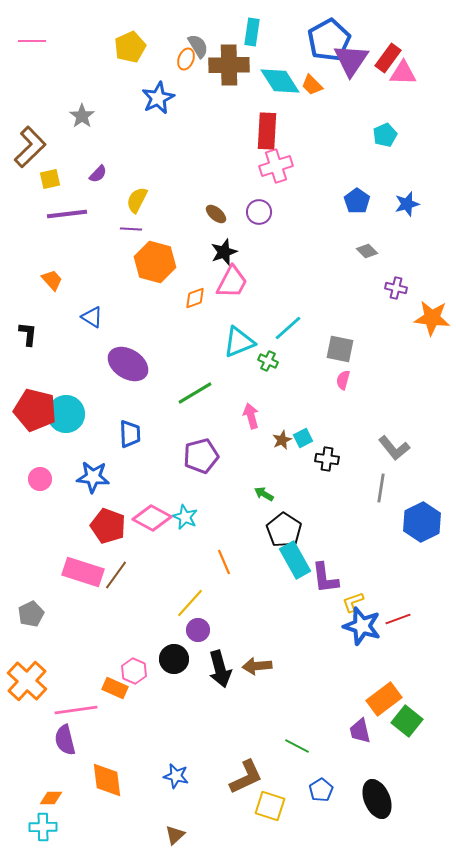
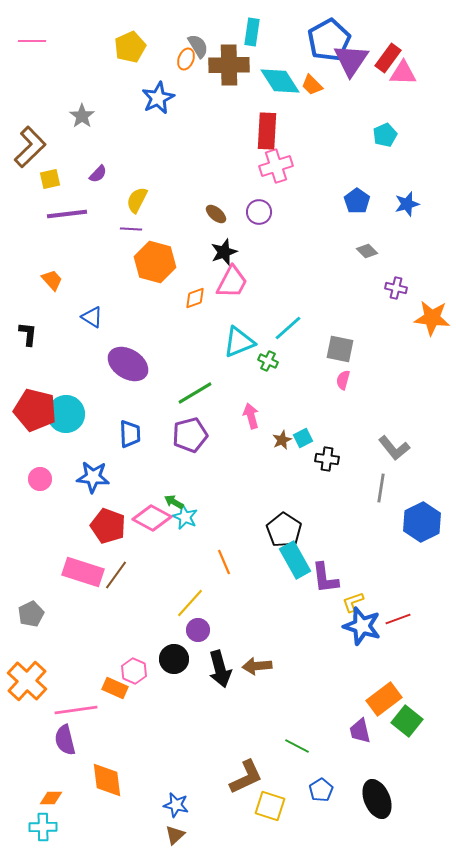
purple pentagon at (201, 456): moved 11 px left, 21 px up
green arrow at (264, 494): moved 90 px left, 8 px down
blue star at (176, 776): moved 29 px down
